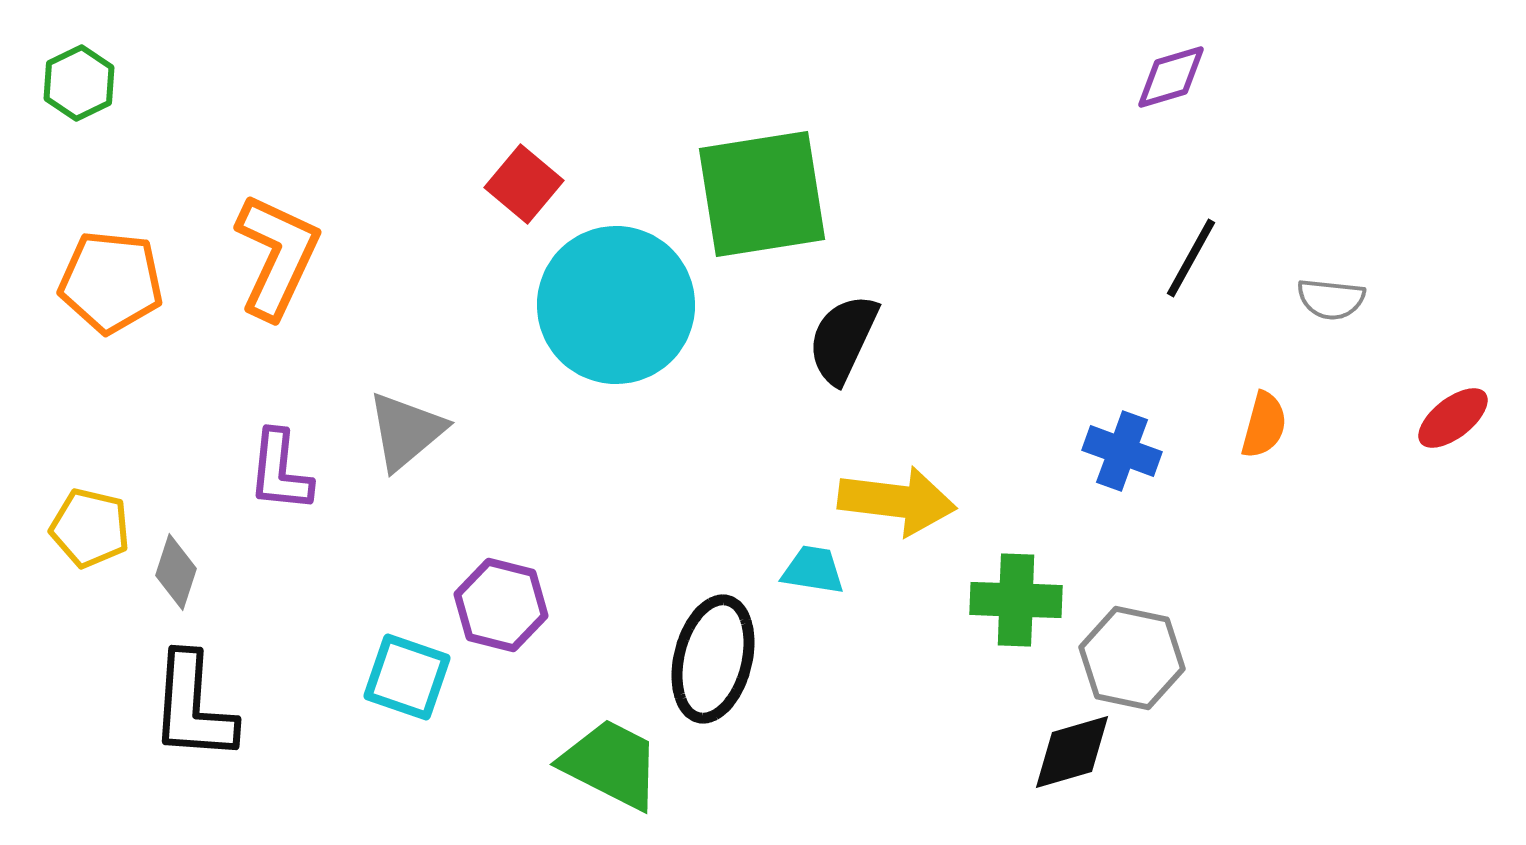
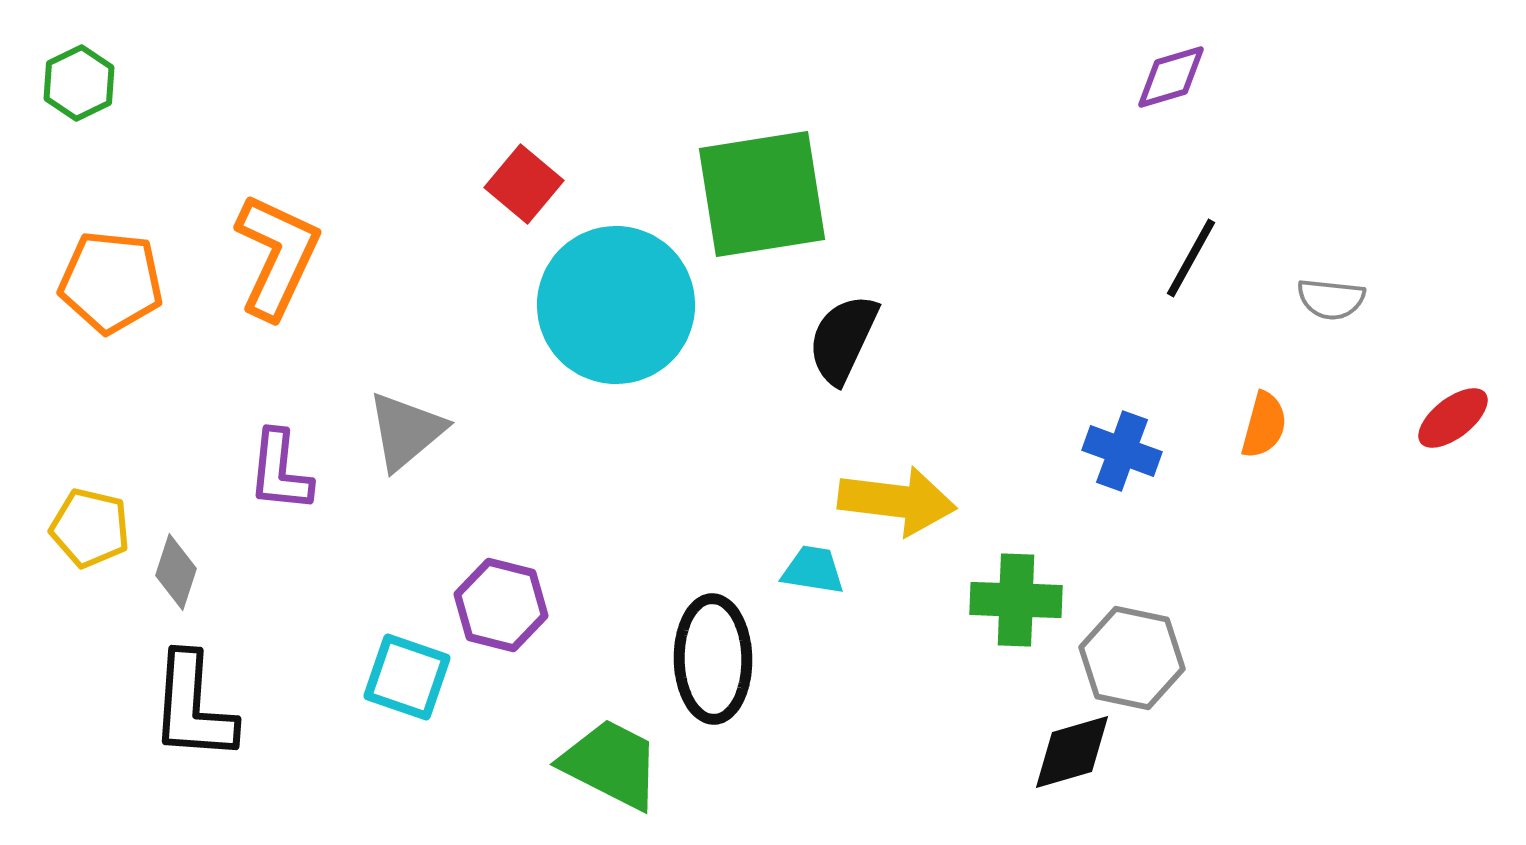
black ellipse: rotated 15 degrees counterclockwise
